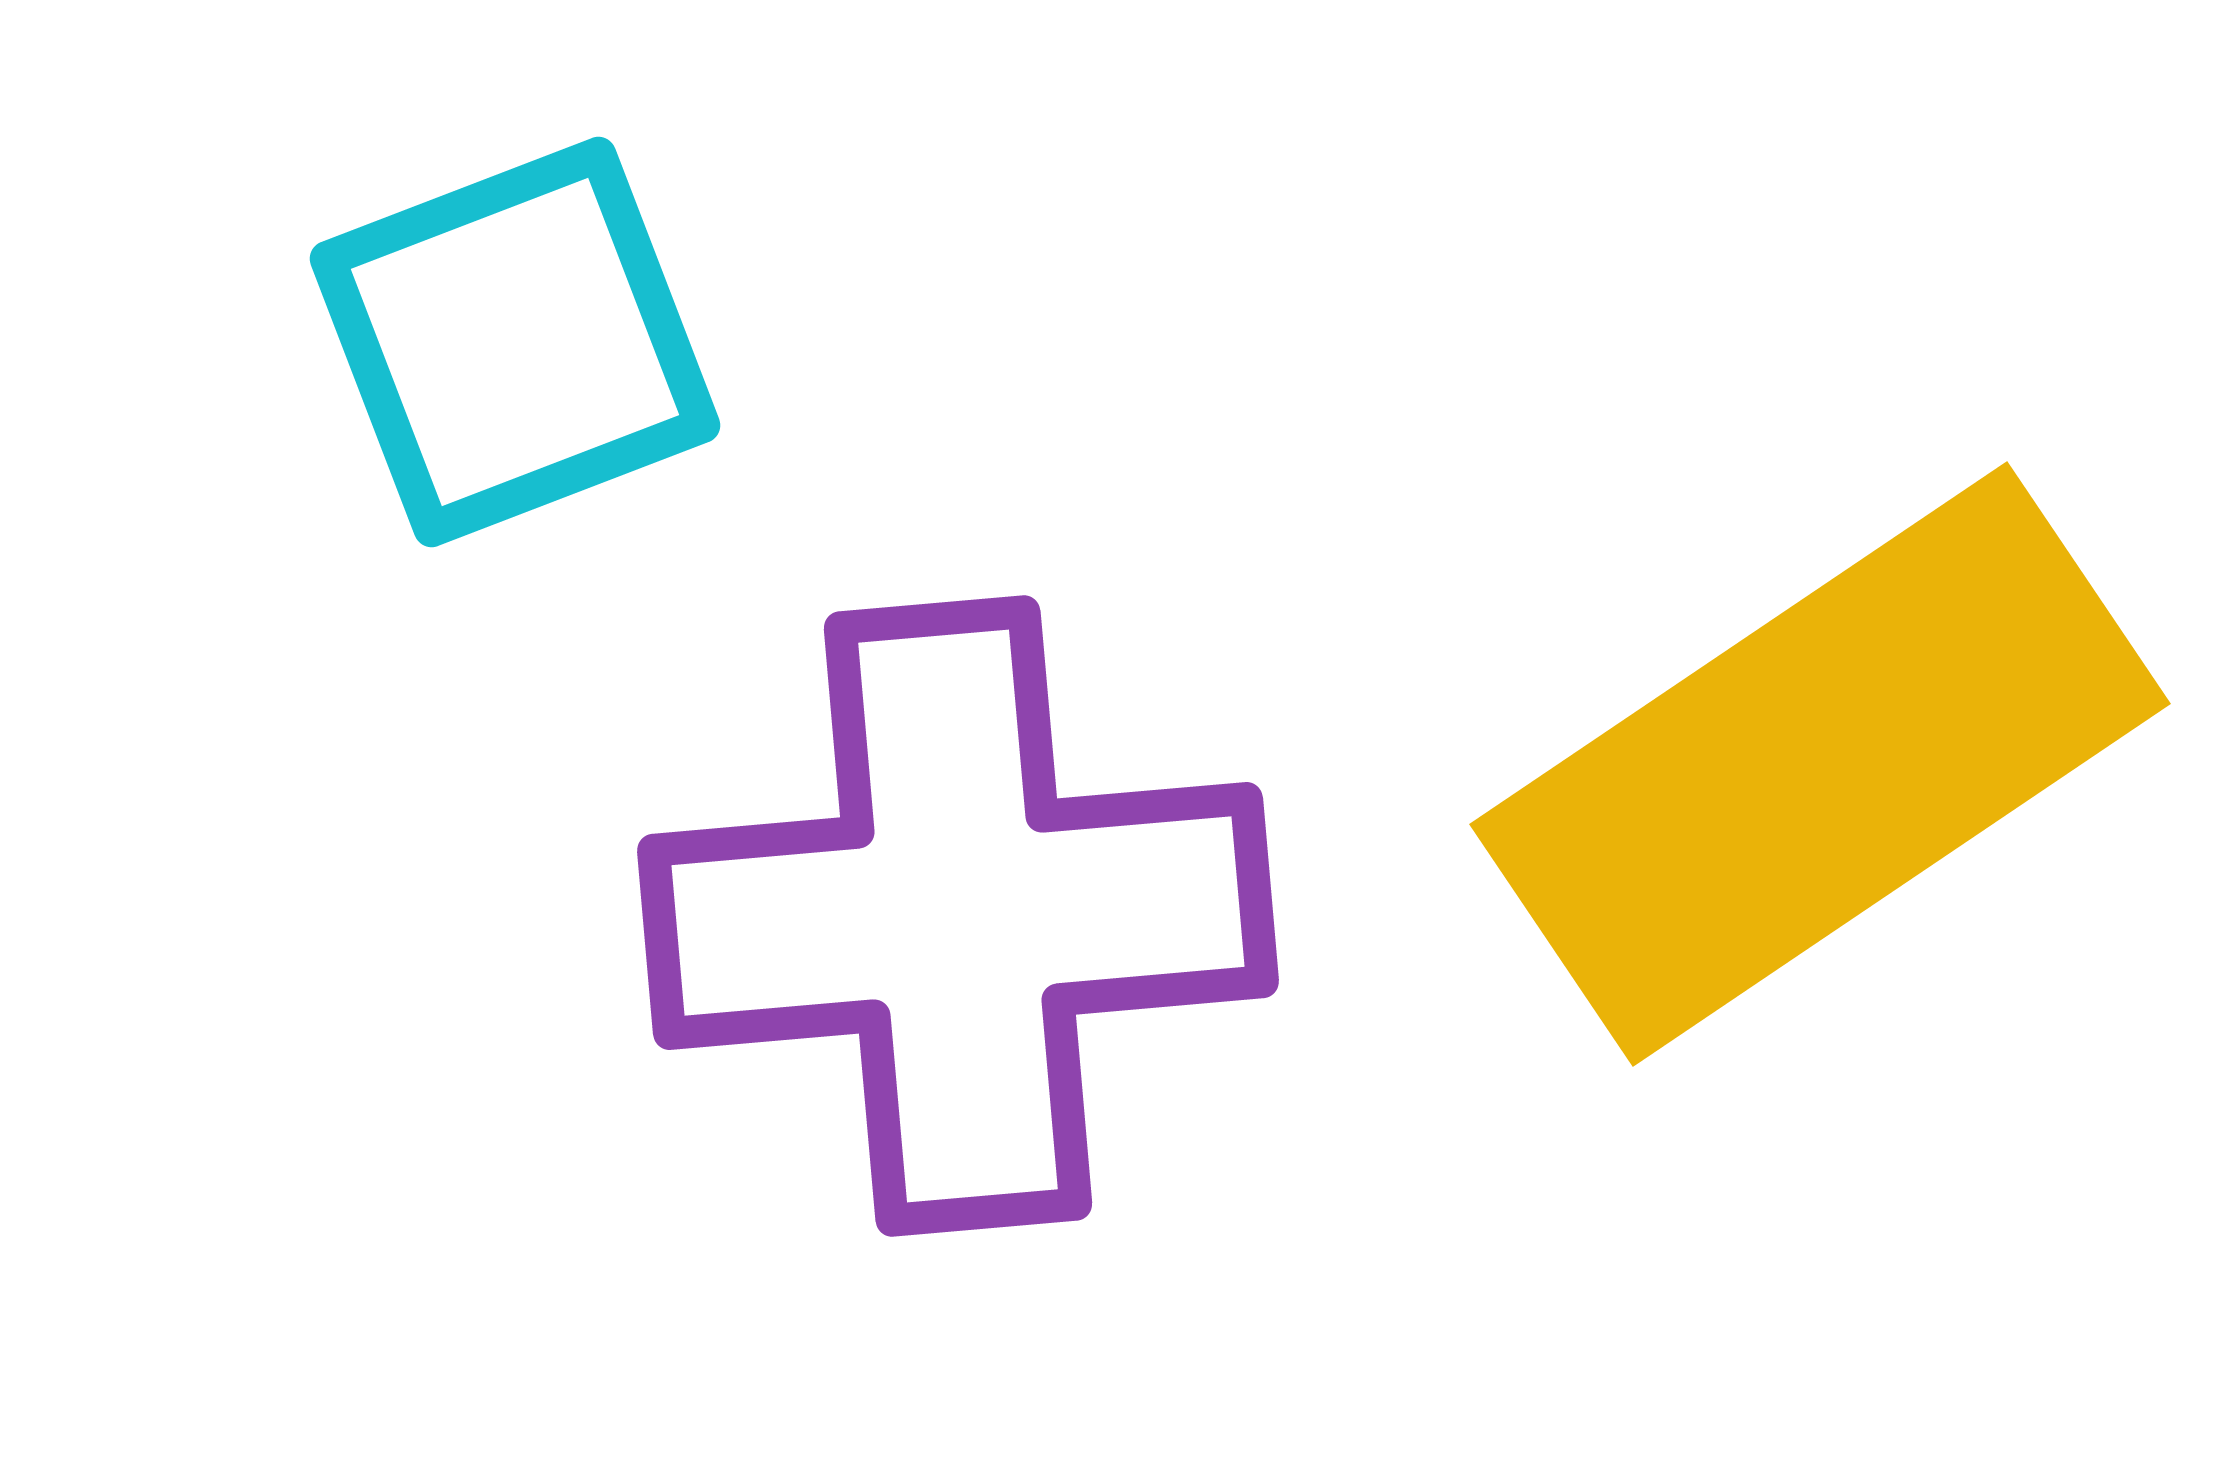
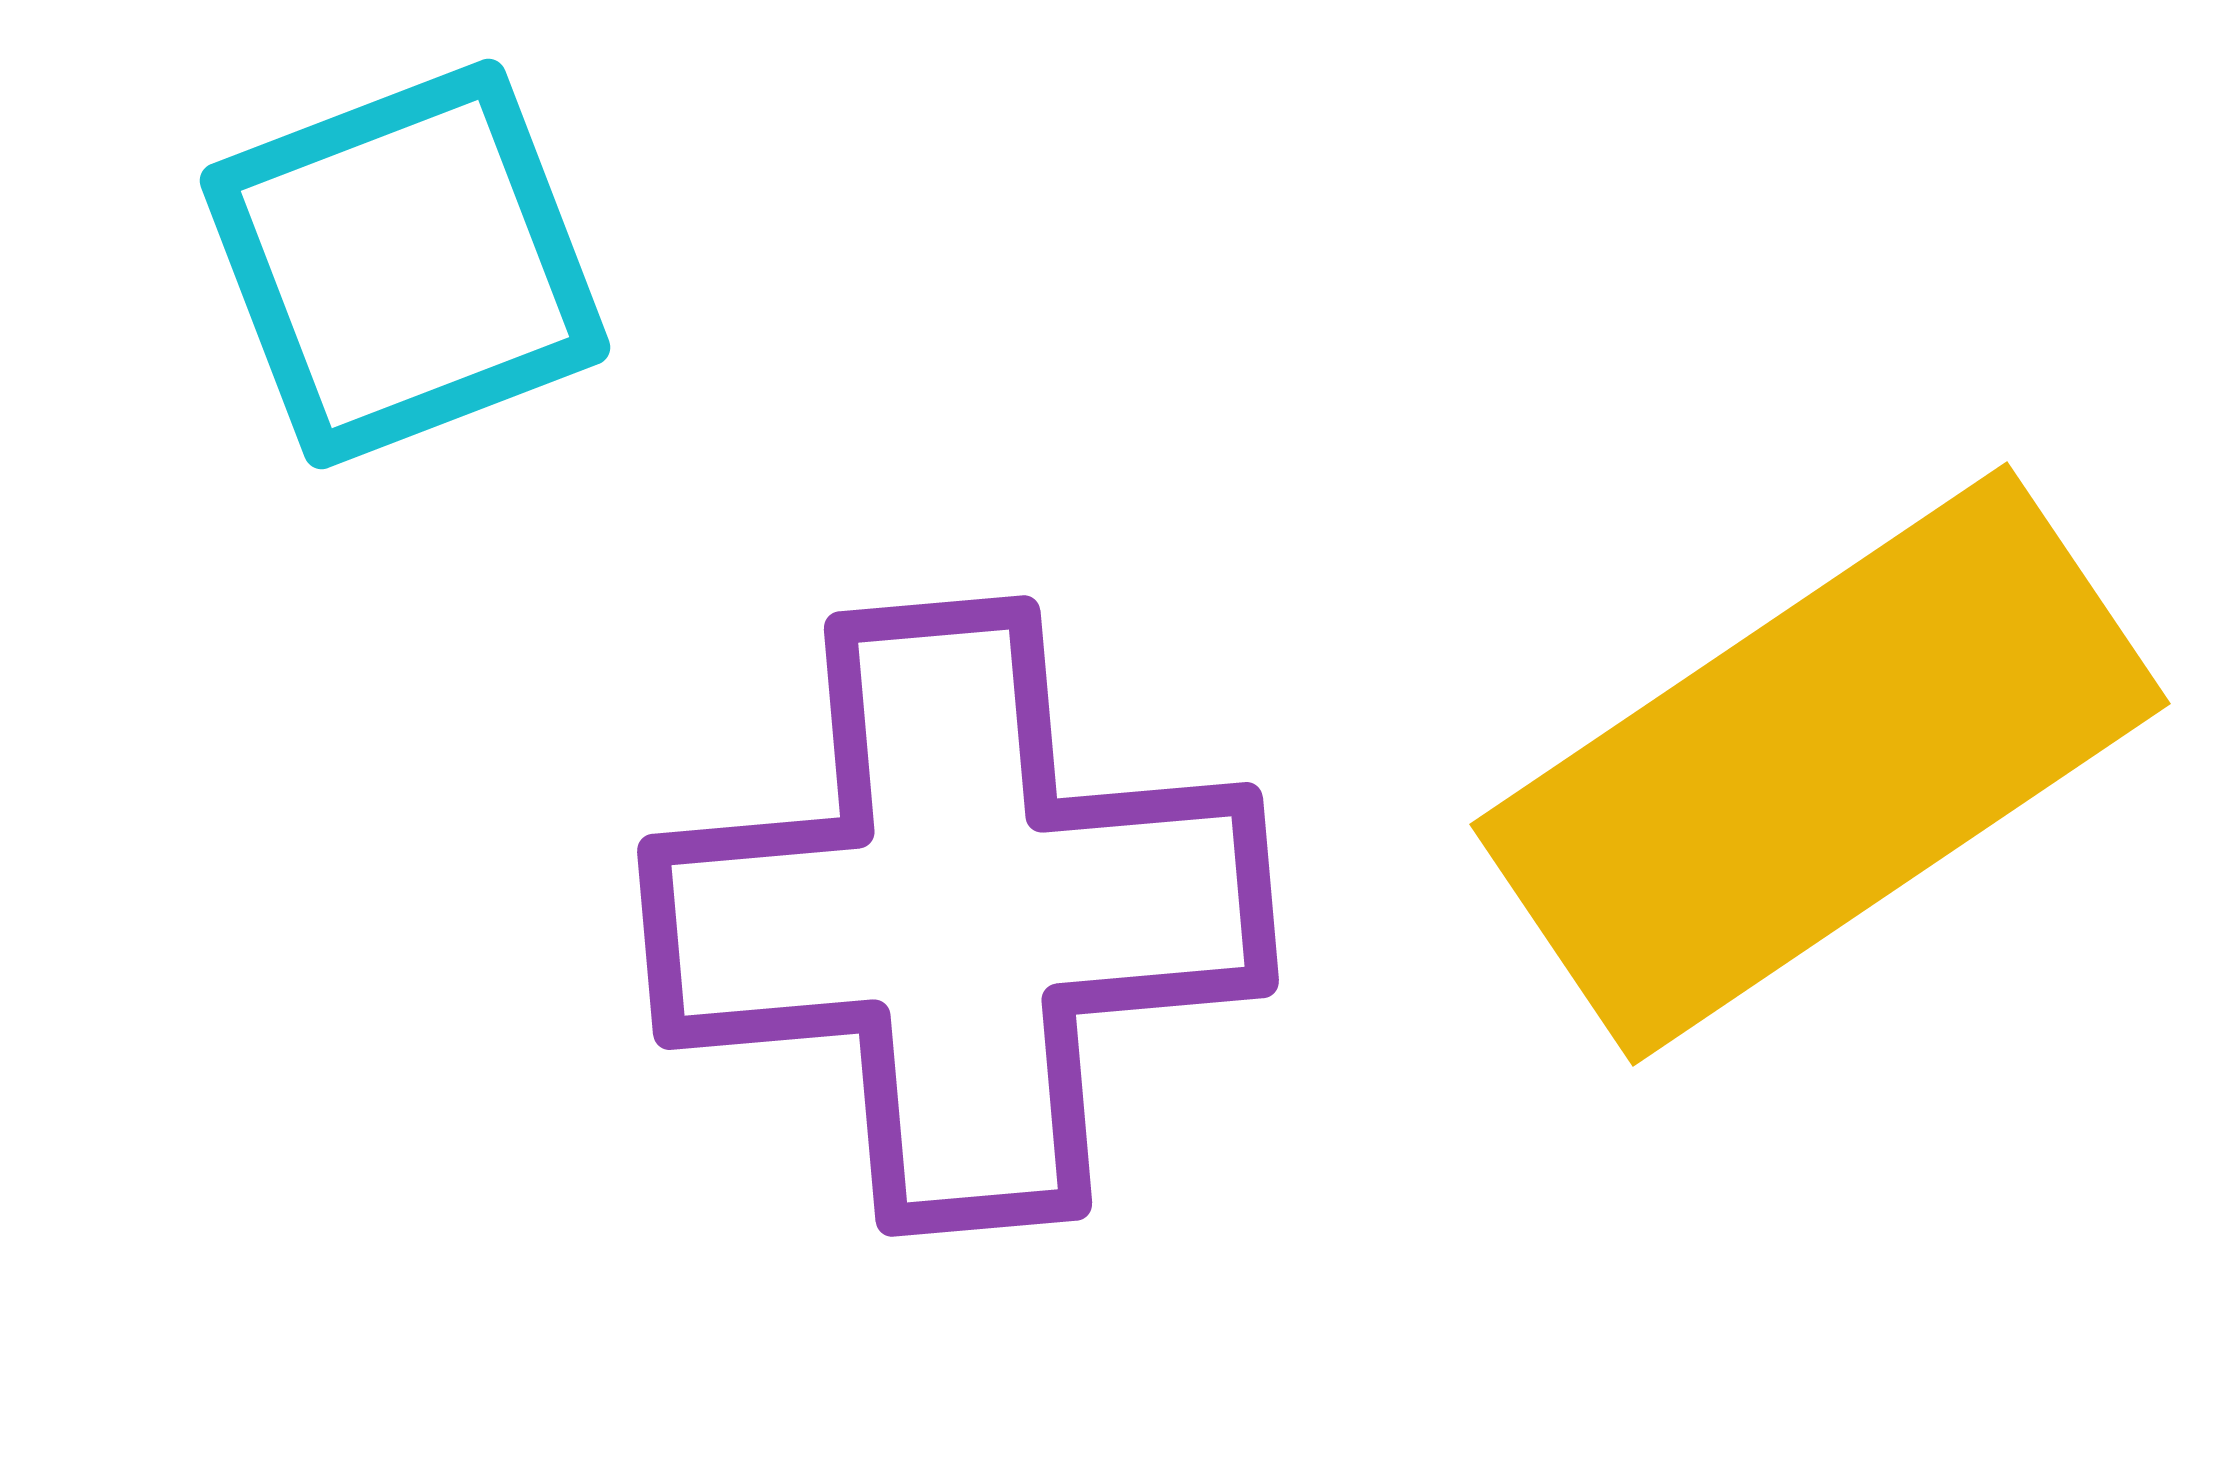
cyan square: moved 110 px left, 78 px up
